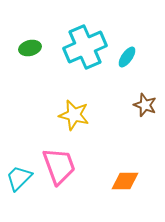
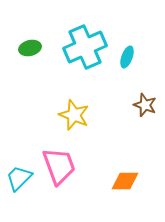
cyan ellipse: rotated 15 degrees counterclockwise
yellow star: rotated 8 degrees clockwise
